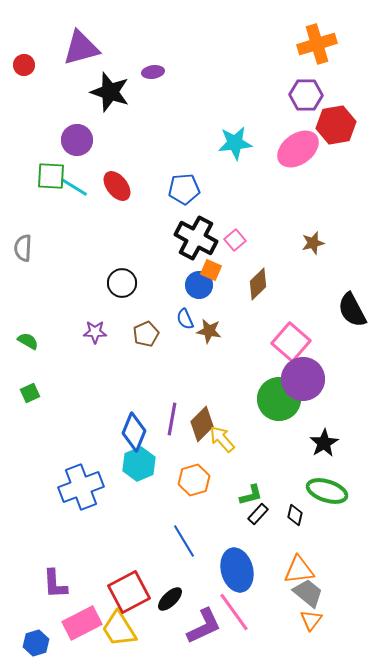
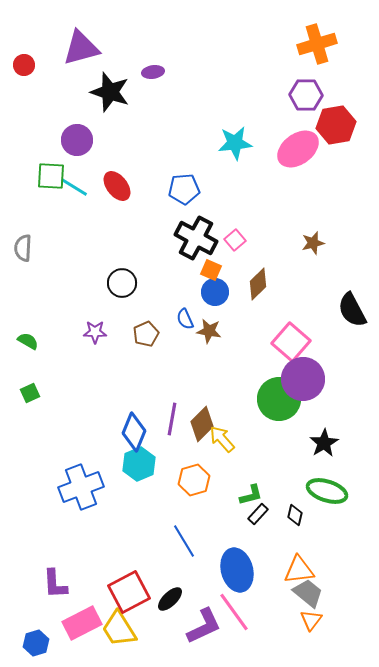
blue circle at (199, 285): moved 16 px right, 7 px down
